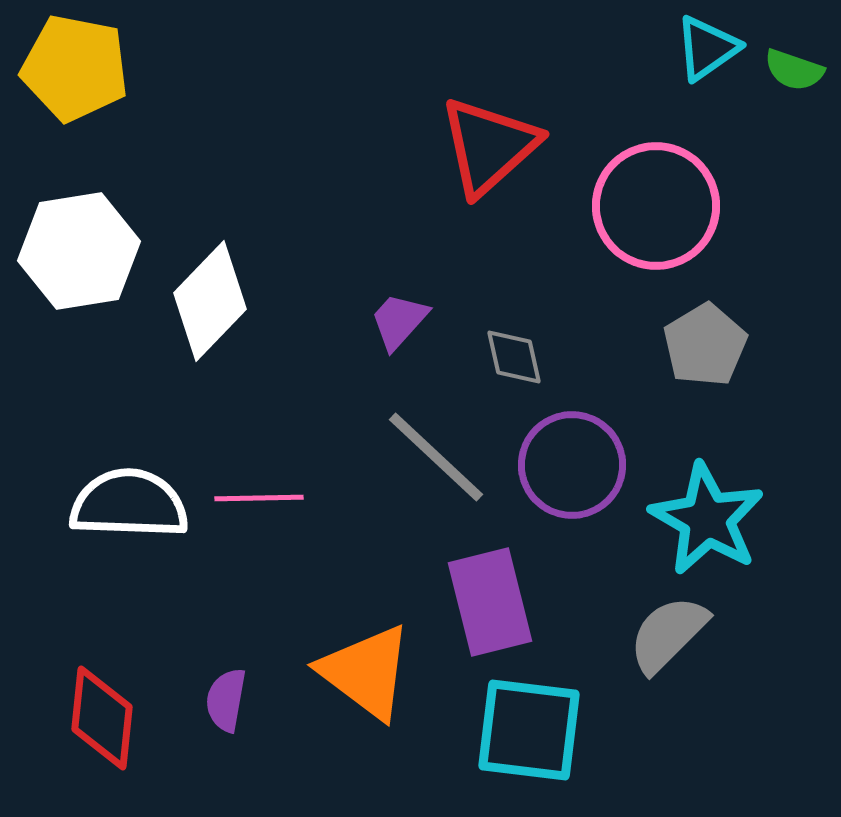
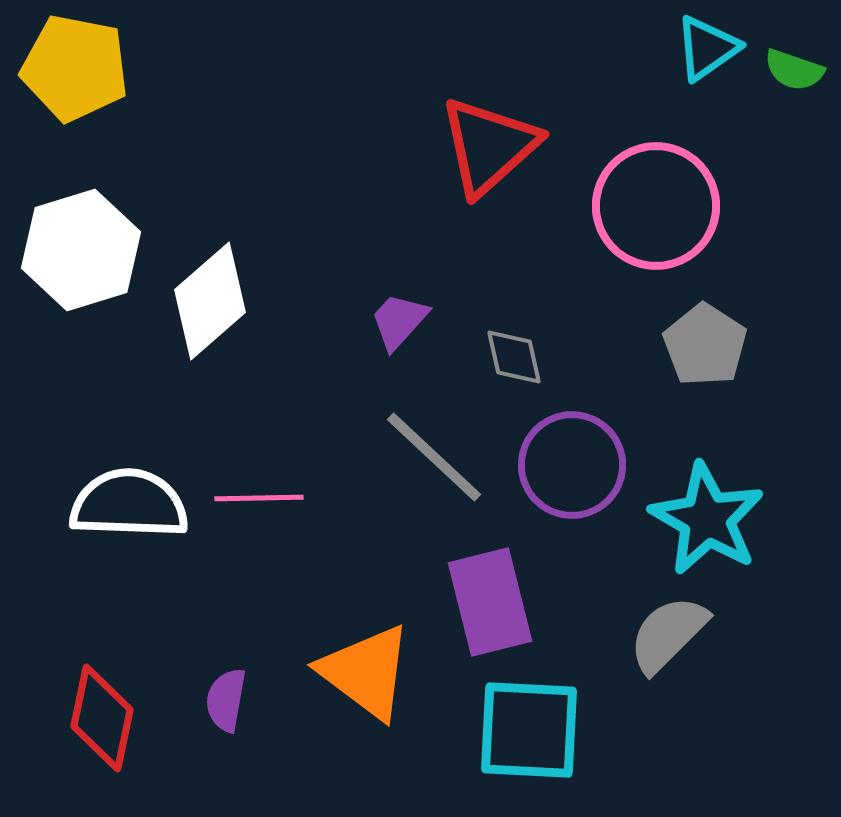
white hexagon: moved 2 px right, 1 px up; rotated 8 degrees counterclockwise
white diamond: rotated 5 degrees clockwise
gray pentagon: rotated 8 degrees counterclockwise
gray line: moved 2 px left
red diamond: rotated 6 degrees clockwise
cyan square: rotated 4 degrees counterclockwise
